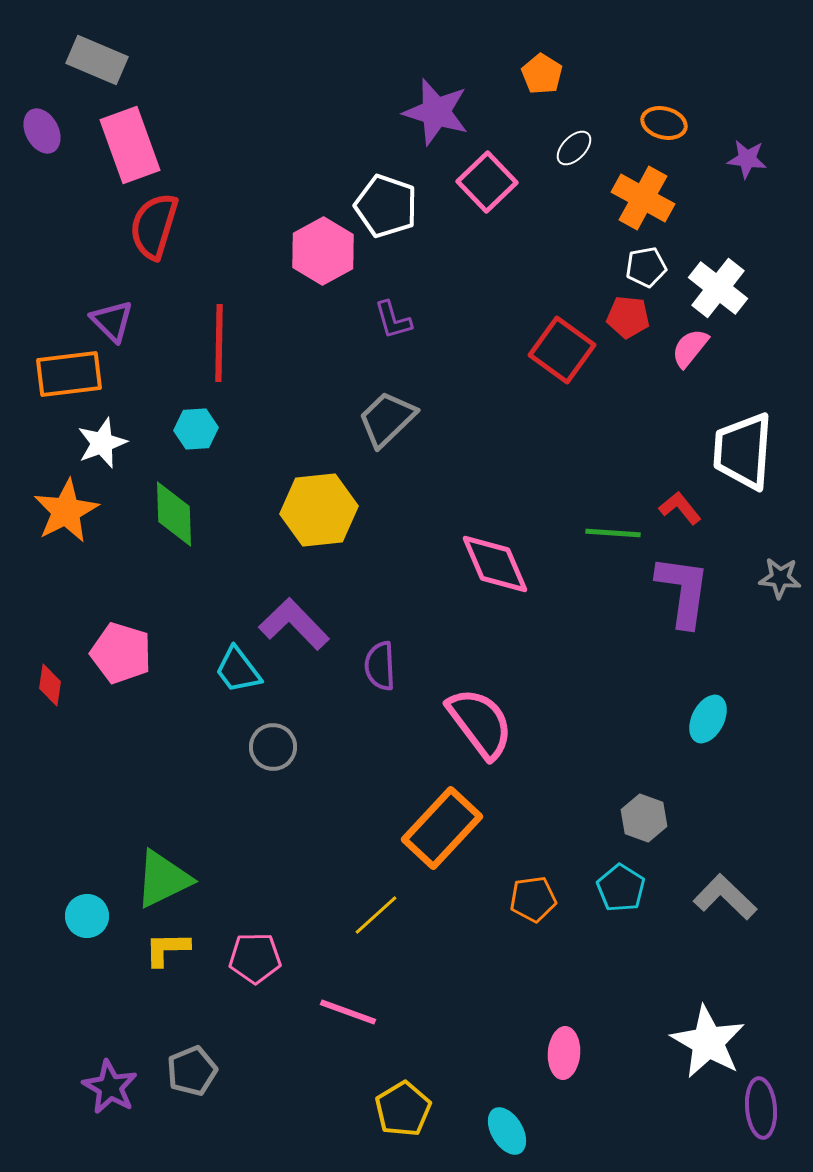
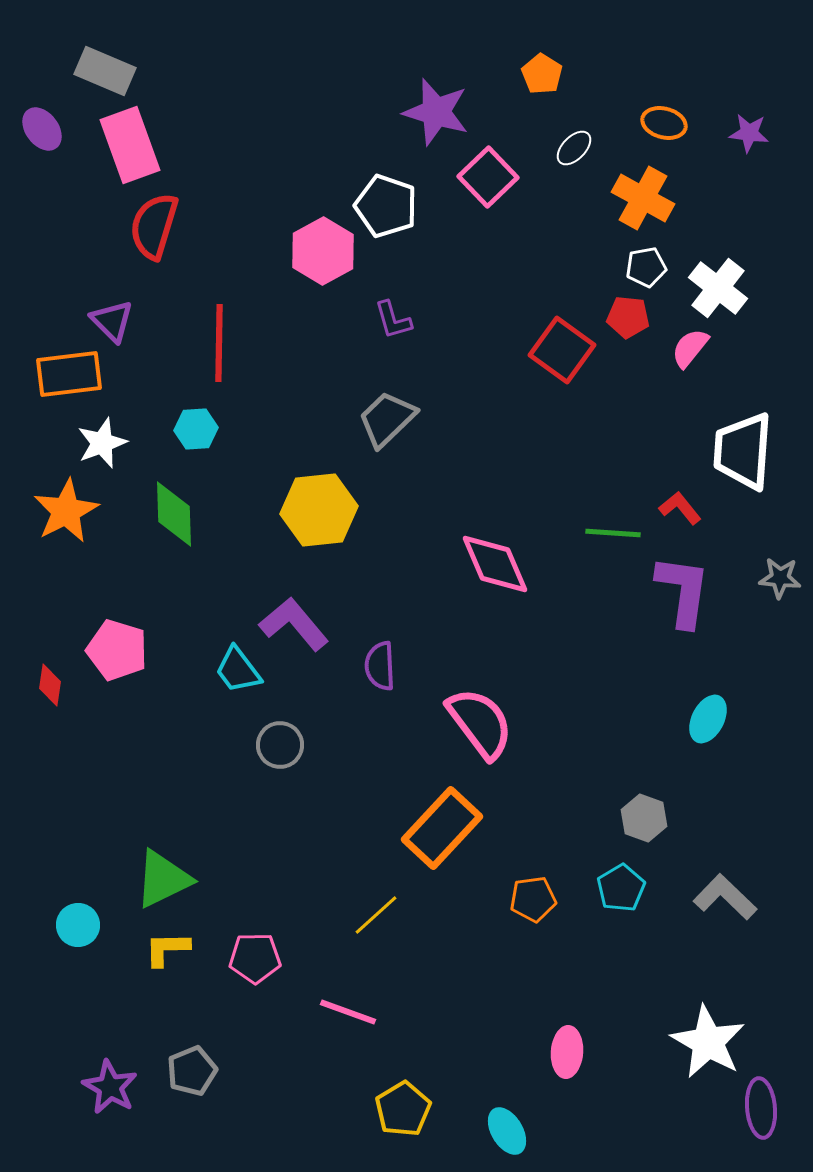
gray rectangle at (97, 60): moved 8 px right, 11 px down
purple ellipse at (42, 131): moved 2 px up; rotated 9 degrees counterclockwise
purple star at (747, 159): moved 2 px right, 26 px up
pink square at (487, 182): moved 1 px right, 5 px up
purple L-shape at (294, 624): rotated 4 degrees clockwise
pink pentagon at (121, 653): moved 4 px left, 3 px up
gray circle at (273, 747): moved 7 px right, 2 px up
cyan pentagon at (621, 888): rotated 9 degrees clockwise
cyan circle at (87, 916): moved 9 px left, 9 px down
pink ellipse at (564, 1053): moved 3 px right, 1 px up
